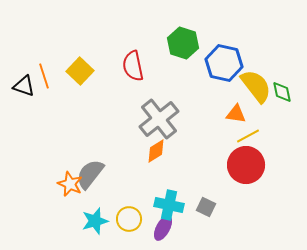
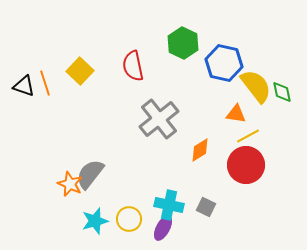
green hexagon: rotated 8 degrees clockwise
orange line: moved 1 px right, 7 px down
orange diamond: moved 44 px right, 1 px up
